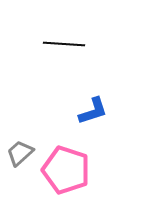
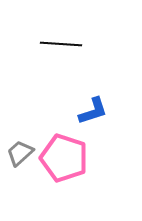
black line: moved 3 px left
pink pentagon: moved 2 px left, 12 px up
